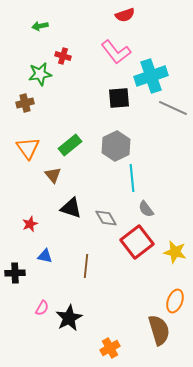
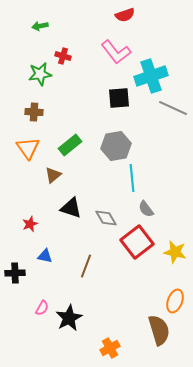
brown cross: moved 9 px right, 9 px down; rotated 18 degrees clockwise
gray hexagon: rotated 16 degrees clockwise
brown triangle: rotated 30 degrees clockwise
brown line: rotated 15 degrees clockwise
